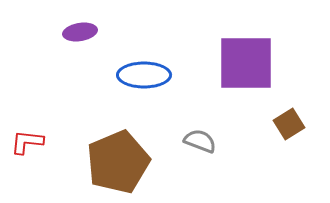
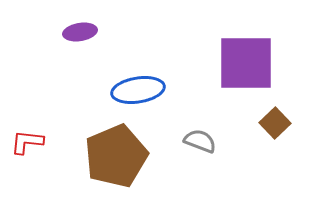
blue ellipse: moved 6 px left, 15 px down; rotated 9 degrees counterclockwise
brown square: moved 14 px left, 1 px up; rotated 12 degrees counterclockwise
brown pentagon: moved 2 px left, 6 px up
